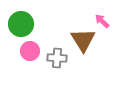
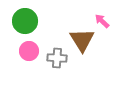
green circle: moved 4 px right, 3 px up
brown triangle: moved 1 px left
pink circle: moved 1 px left
